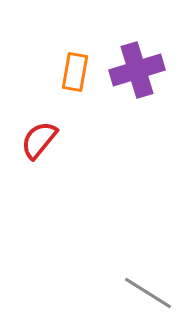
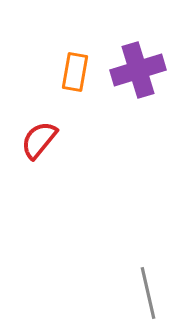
purple cross: moved 1 px right
gray line: rotated 45 degrees clockwise
